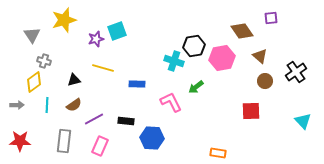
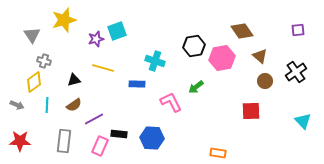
purple square: moved 27 px right, 12 px down
cyan cross: moved 19 px left
gray arrow: rotated 24 degrees clockwise
black rectangle: moved 7 px left, 13 px down
